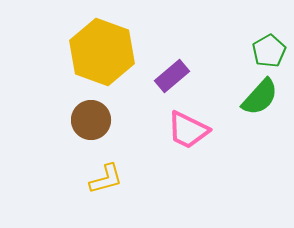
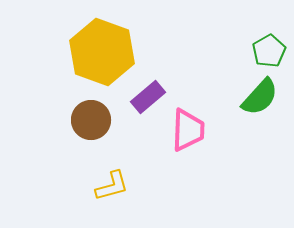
purple rectangle: moved 24 px left, 21 px down
pink trapezoid: rotated 114 degrees counterclockwise
yellow L-shape: moved 6 px right, 7 px down
